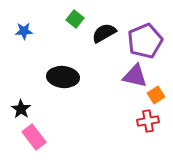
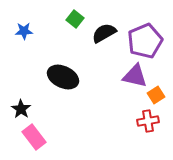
black ellipse: rotated 20 degrees clockwise
